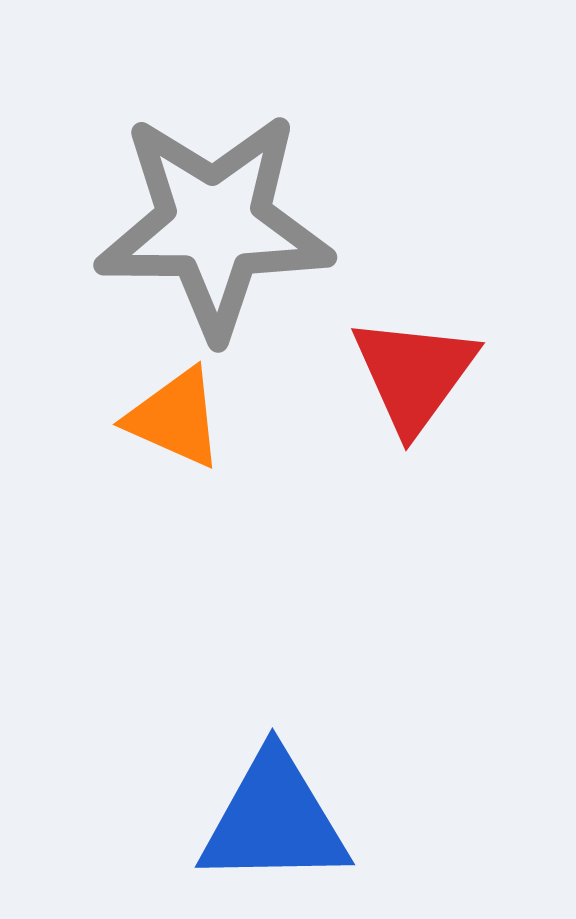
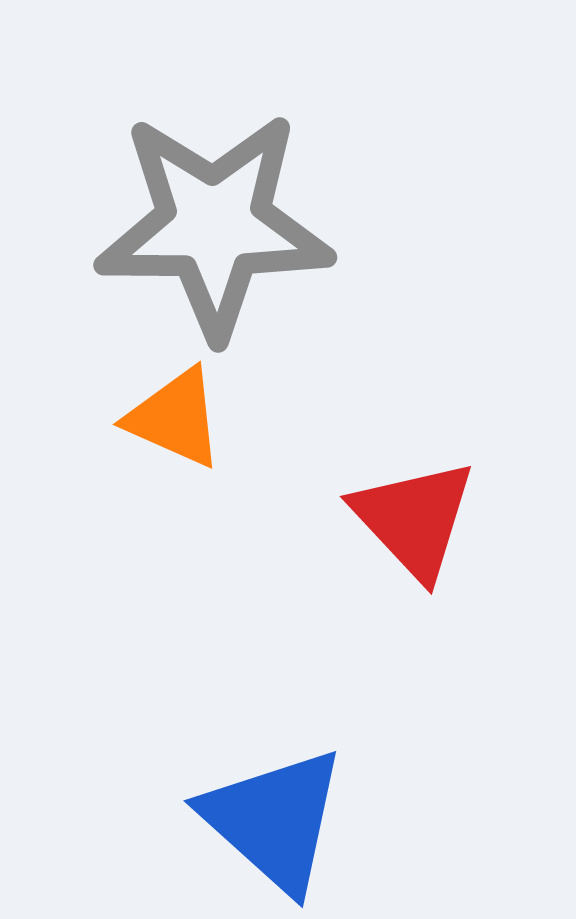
red triangle: moved 145 px down; rotated 19 degrees counterclockwise
blue triangle: rotated 43 degrees clockwise
